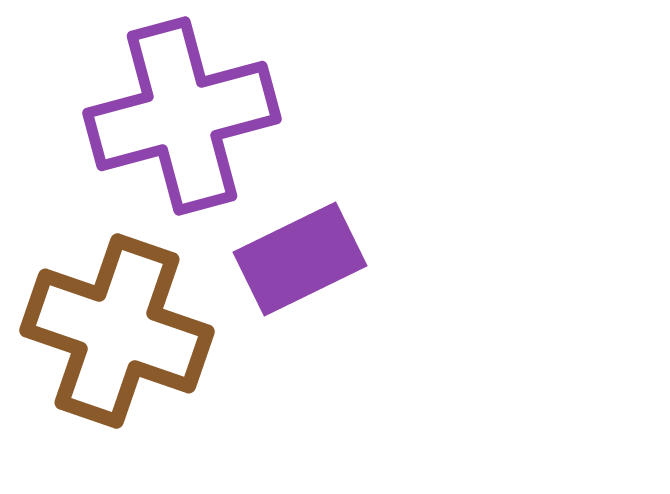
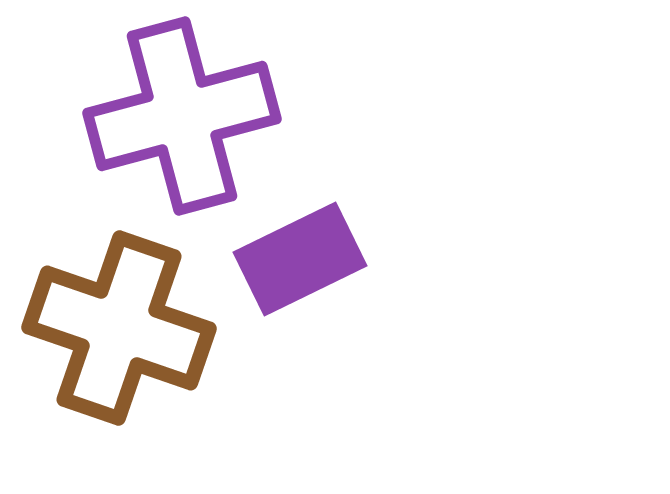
brown cross: moved 2 px right, 3 px up
